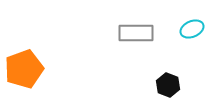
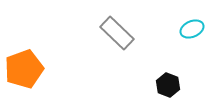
gray rectangle: moved 19 px left; rotated 44 degrees clockwise
